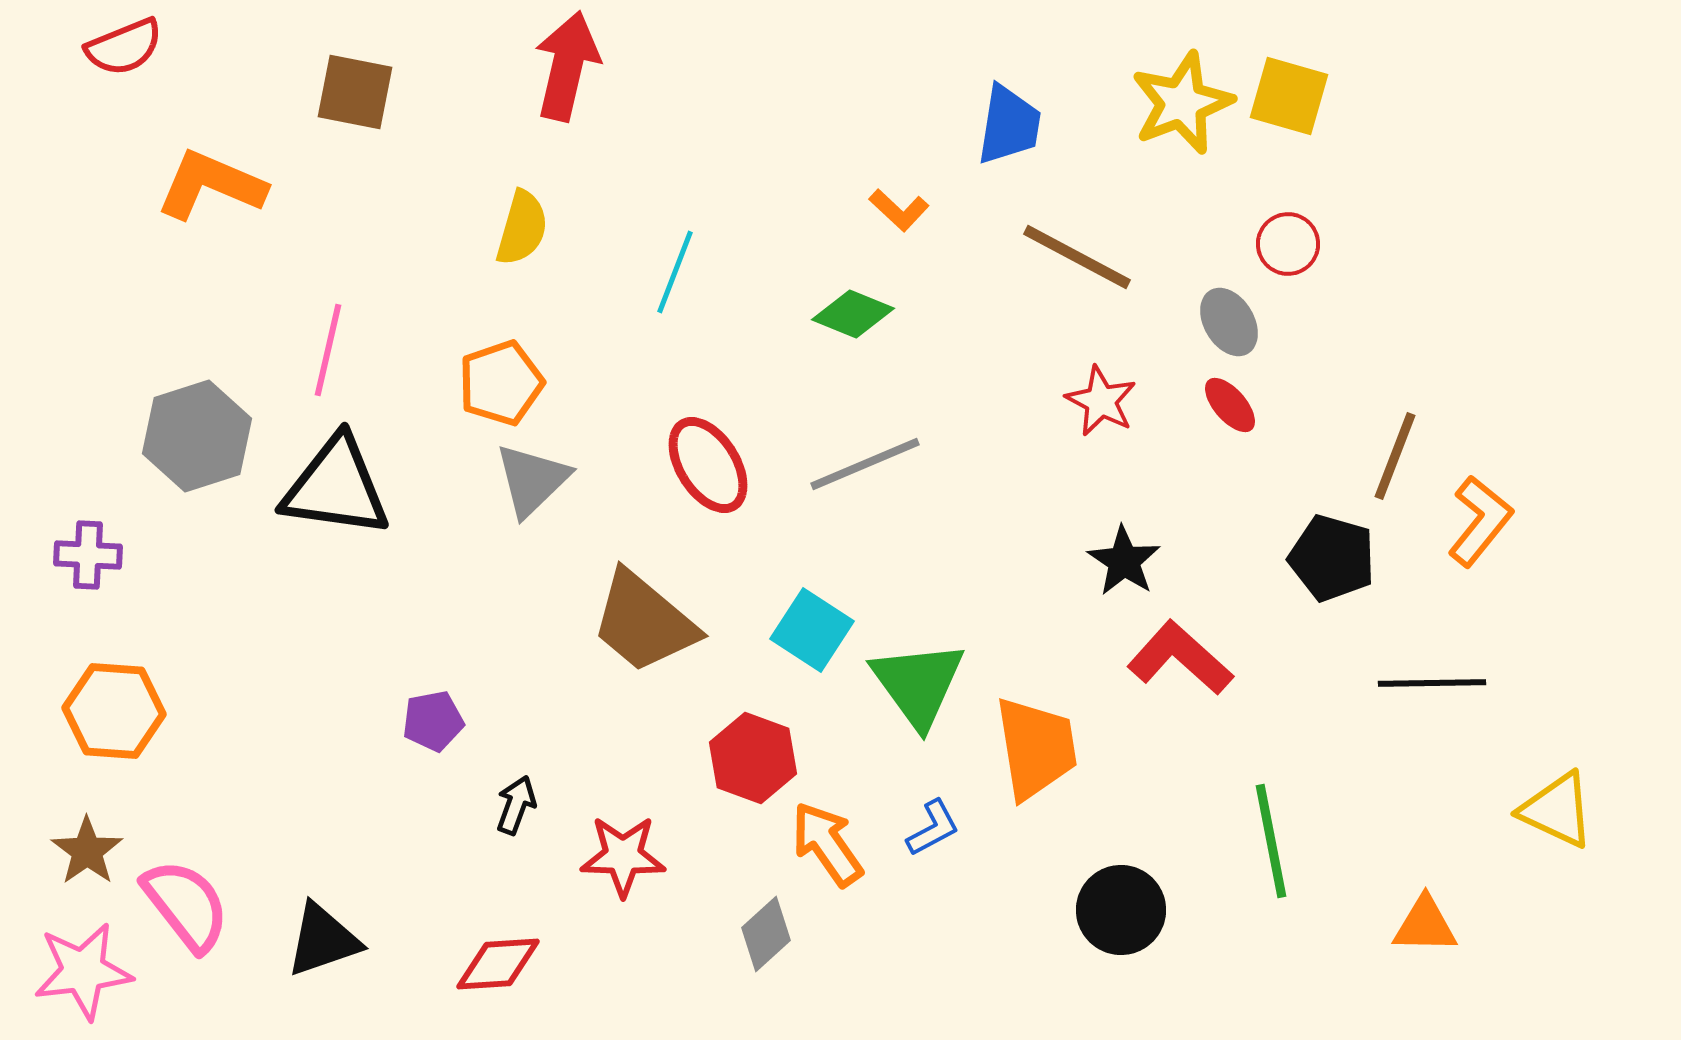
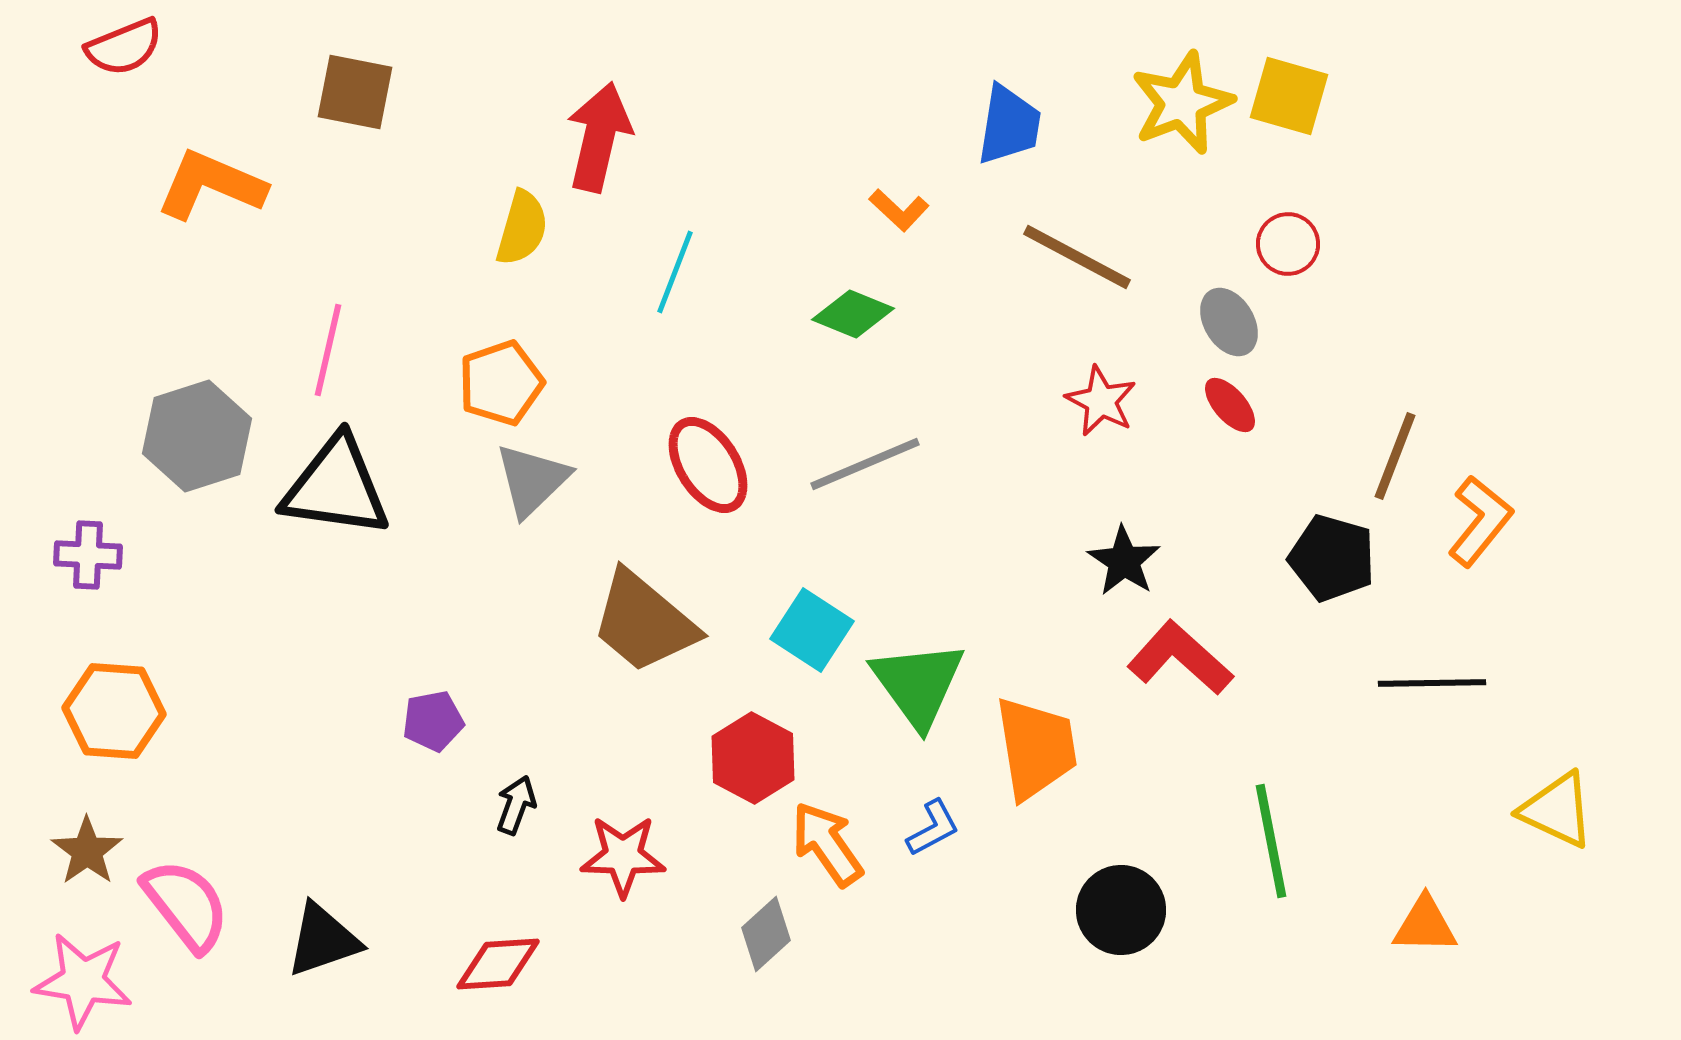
red arrow at (567, 66): moved 32 px right, 71 px down
red hexagon at (753, 758): rotated 8 degrees clockwise
pink star at (83, 971): moved 10 px down; rotated 16 degrees clockwise
